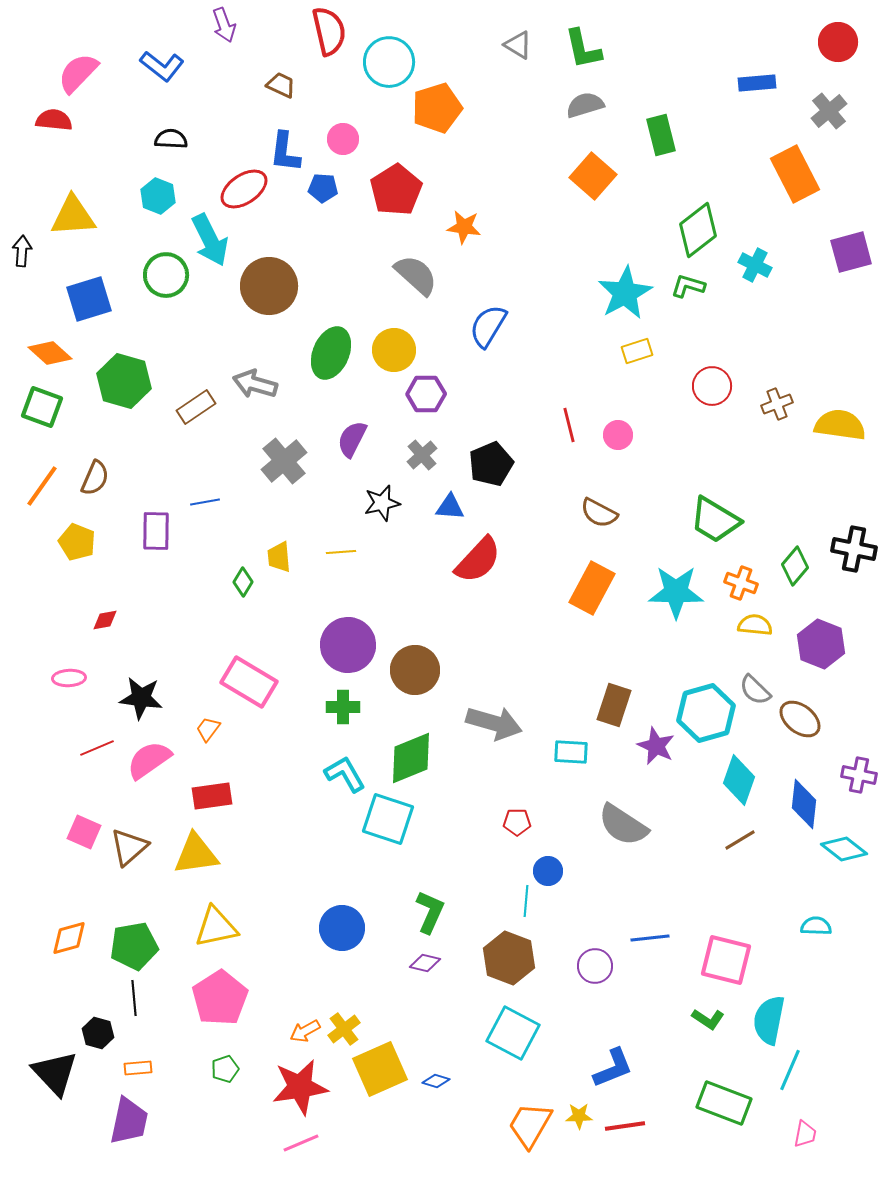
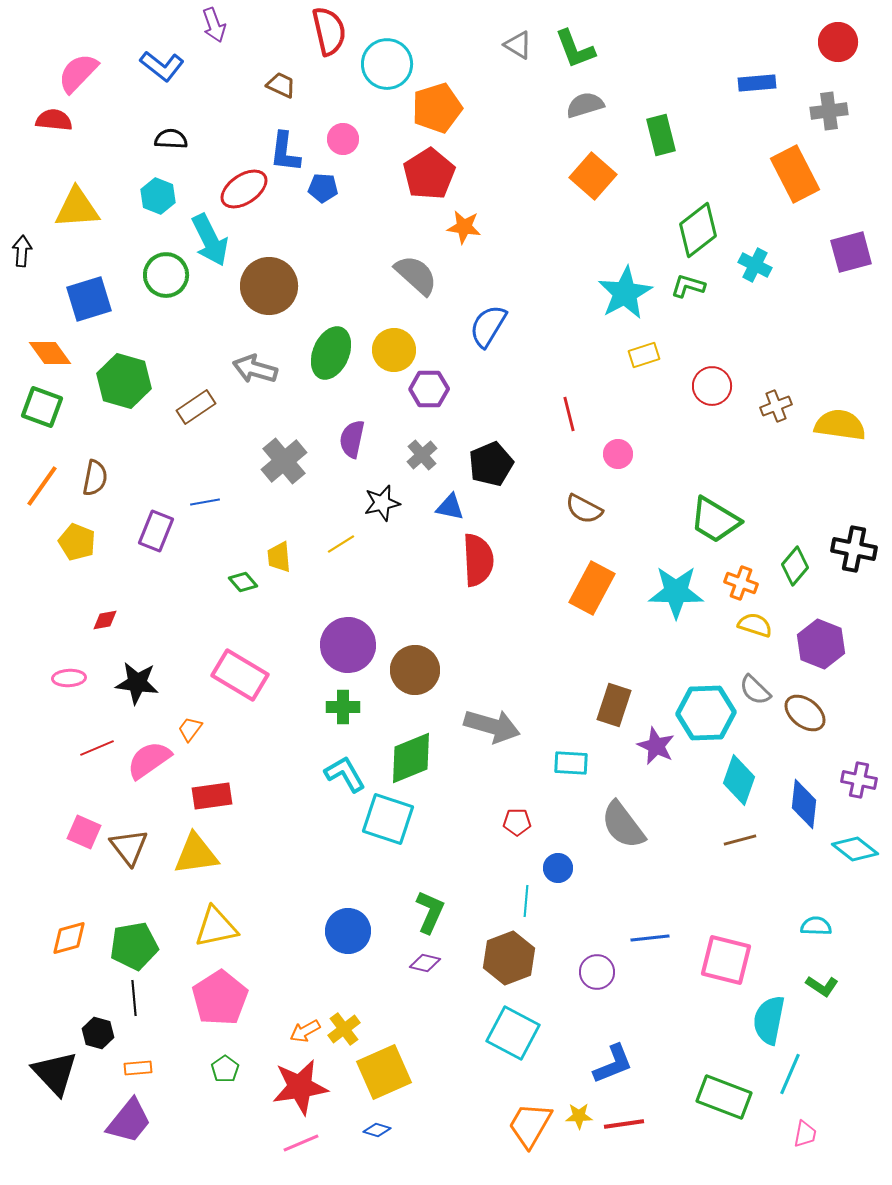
purple arrow at (224, 25): moved 10 px left
green L-shape at (583, 49): moved 8 px left; rotated 9 degrees counterclockwise
cyan circle at (389, 62): moved 2 px left, 2 px down
gray cross at (829, 111): rotated 33 degrees clockwise
red pentagon at (396, 190): moved 33 px right, 16 px up
yellow triangle at (73, 216): moved 4 px right, 8 px up
yellow rectangle at (637, 351): moved 7 px right, 4 px down
orange diamond at (50, 353): rotated 12 degrees clockwise
gray arrow at (255, 384): moved 15 px up
purple hexagon at (426, 394): moved 3 px right, 5 px up
brown cross at (777, 404): moved 1 px left, 2 px down
red line at (569, 425): moved 11 px up
pink circle at (618, 435): moved 19 px down
purple semicircle at (352, 439): rotated 15 degrees counterclockwise
brown semicircle at (95, 478): rotated 12 degrees counterclockwise
blue triangle at (450, 507): rotated 8 degrees clockwise
brown semicircle at (599, 513): moved 15 px left, 4 px up
purple rectangle at (156, 531): rotated 21 degrees clockwise
yellow line at (341, 552): moved 8 px up; rotated 28 degrees counterclockwise
red semicircle at (478, 560): rotated 46 degrees counterclockwise
green diamond at (243, 582): rotated 72 degrees counterclockwise
yellow semicircle at (755, 625): rotated 12 degrees clockwise
pink rectangle at (249, 682): moved 9 px left, 7 px up
black star at (141, 698): moved 4 px left, 15 px up
cyan hexagon at (706, 713): rotated 14 degrees clockwise
brown ellipse at (800, 719): moved 5 px right, 6 px up
gray arrow at (494, 723): moved 2 px left, 3 px down
orange trapezoid at (208, 729): moved 18 px left
cyan rectangle at (571, 752): moved 11 px down
purple cross at (859, 775): moved 5 px down
gray semicircle at (623, 825): rotated 20 degrees clockwise
brown line at (740, 840): rotated 16 degrees clockwise
brown triangle at (129, 847): rotated 27 degrees counterclockwise
cyan diamond at (844, 849): moved 11 px right
blue circle at (548, 871): moved 10 px right, 3 px up
blue circle at (342, 928): moved 6 px right, 3 px down
brown hexagon at (509, 958): rotated 18 degrees clockwise
purple circle at (595, 966): moved 2 px right, 6 px down
green L-shape at (708, 1019): moved 114 px right, 33 px up
blue L-shape at (613, 1068): moved 4 px up
green pentagon at (225, 1069): rotated 16 degrees counterclockwise
yellow square at (380, 1069): moved 4 px right, 3 px down
cyan line at (790, 1070): moved 4 px down
blue diamond at (436, 1081): moved 59 px left, 49 px down
green rectangle at (724, 1103): moved 6 px up
purple trapezoid at (129, 1121): rotated 27 degrees clockwise
red line at (625, 1126): moved 1 px left, 2 px up
